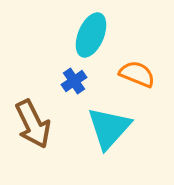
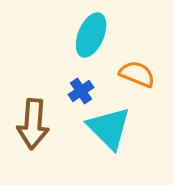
blue cross: moved 7 px right, 10 px down
brown arrow: rotated 30 degrees clockwise
cyan triangle: rotated 27 degrees counterclockwise
